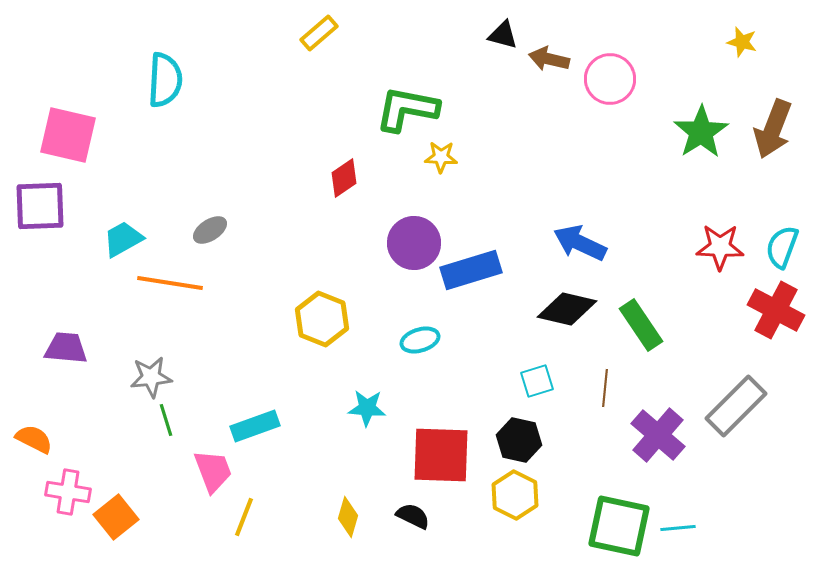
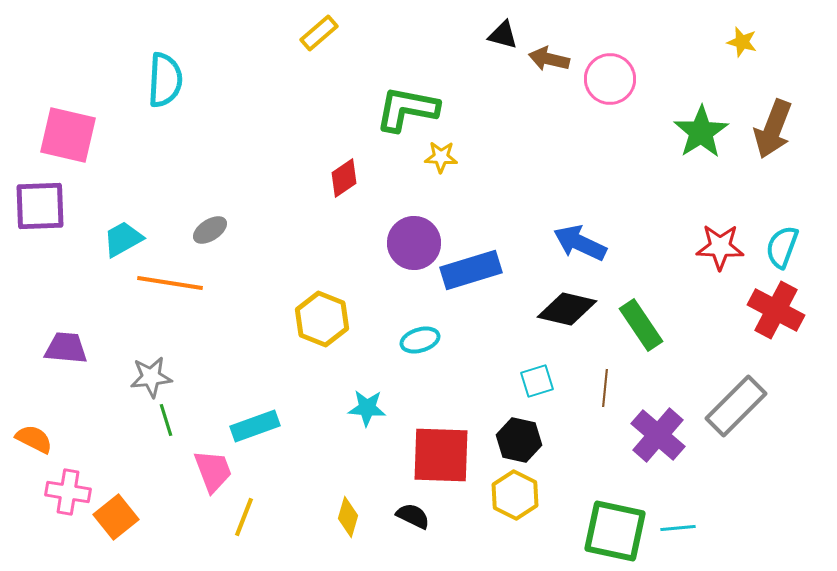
green square at (619, 526): moved 4 px left, 5 px down
